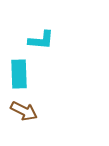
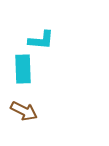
cyan rectangle: moved 4 px right, 5 px up
